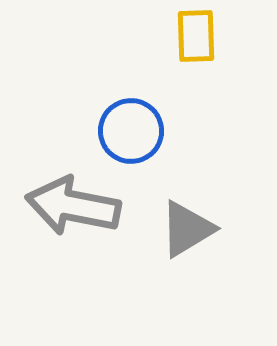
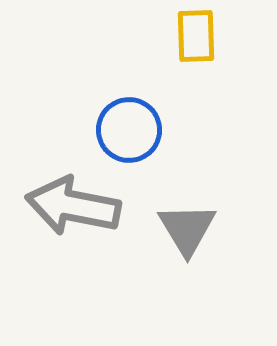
blue circle: moved 2 px left, 1 px up
gray triangle: rotated 30 degrees counterclockwise
